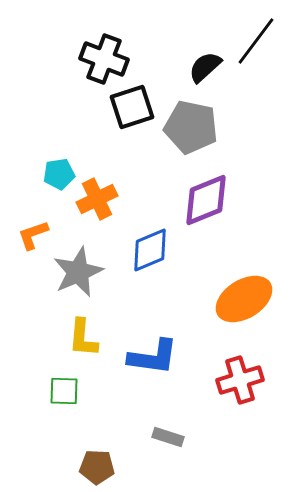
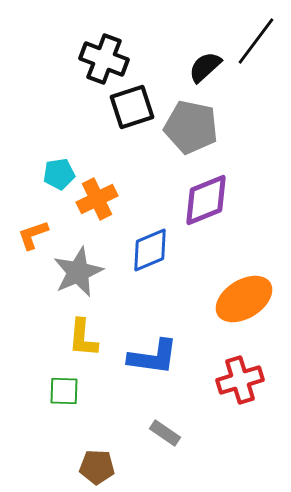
gray rectangle: moved 3 px left, 4 px up; rotated 16 degrees clockwise
